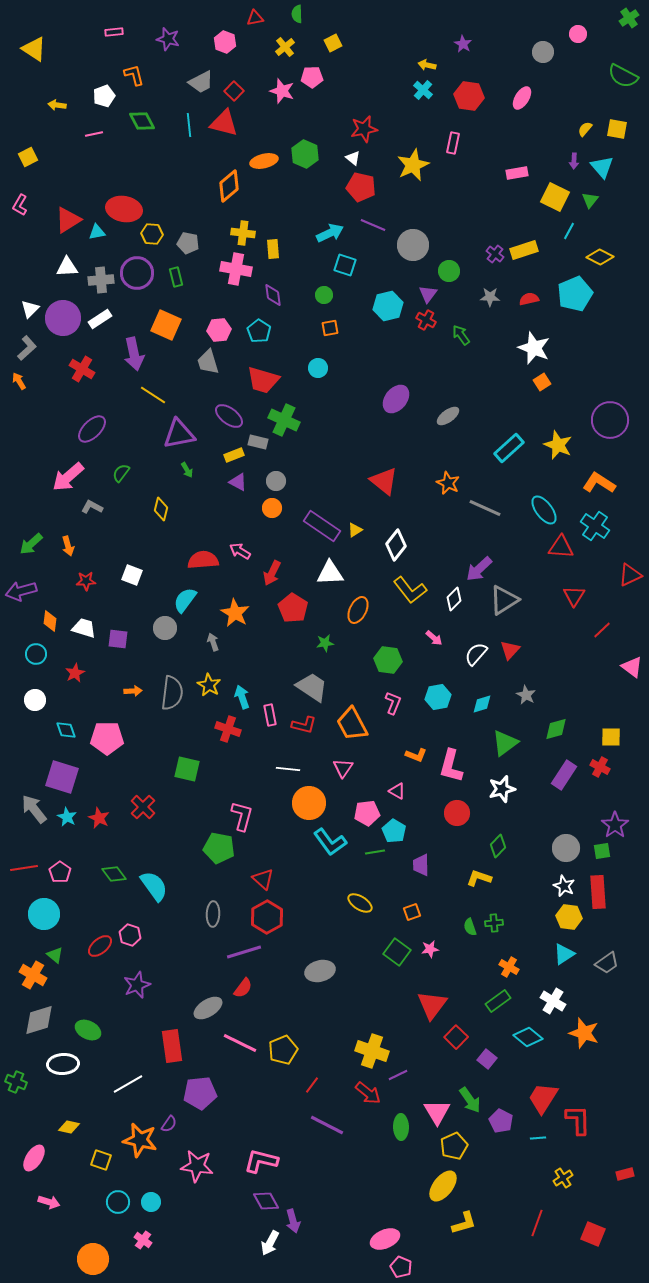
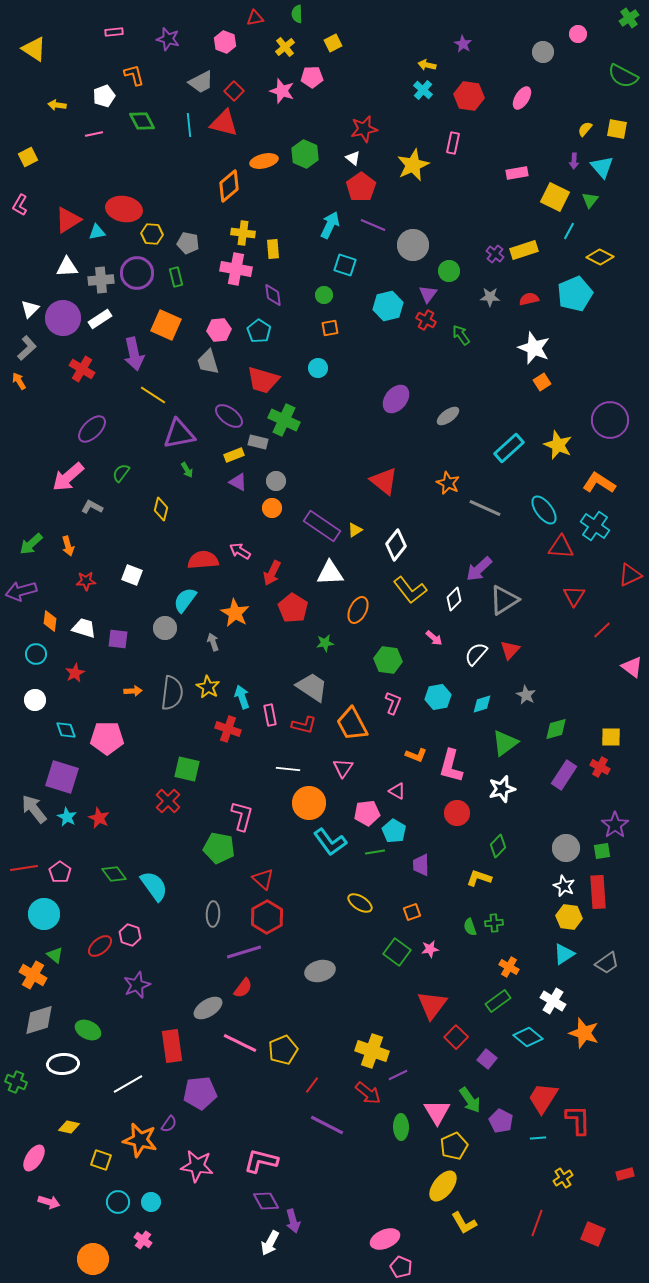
red pentagon at (361, 187): rotated 24 degrees clockwise
cyan arrow at (330, 233): moved 8 px up; rotated 40 degrees counterclockwise
yellow star at (209, 685): moved 1 px left, 2 px down
red cross at (143, 807): moved 25 px right, 6 px up
yellow L-shape at (464, 1223): rotated 76 degrees clockwise
